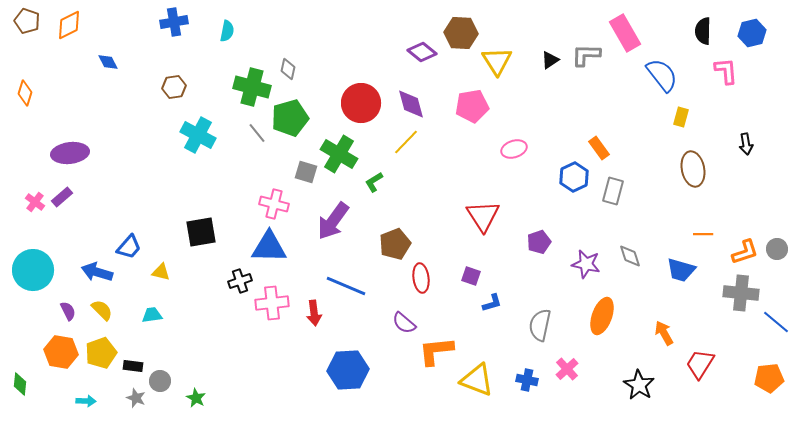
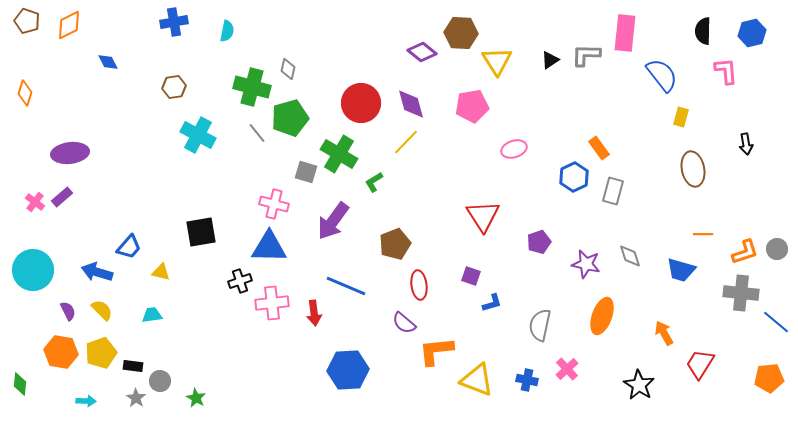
pink rectangle at (625, 33): rotated 36 degrees clockwise
red ellipse at (421, 278): moved 2 px left, 7 px down
gray star at (136, 398): rotated 12 degrees clockwise
